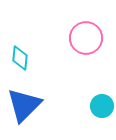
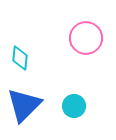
cyan circle: moved 28 px left
